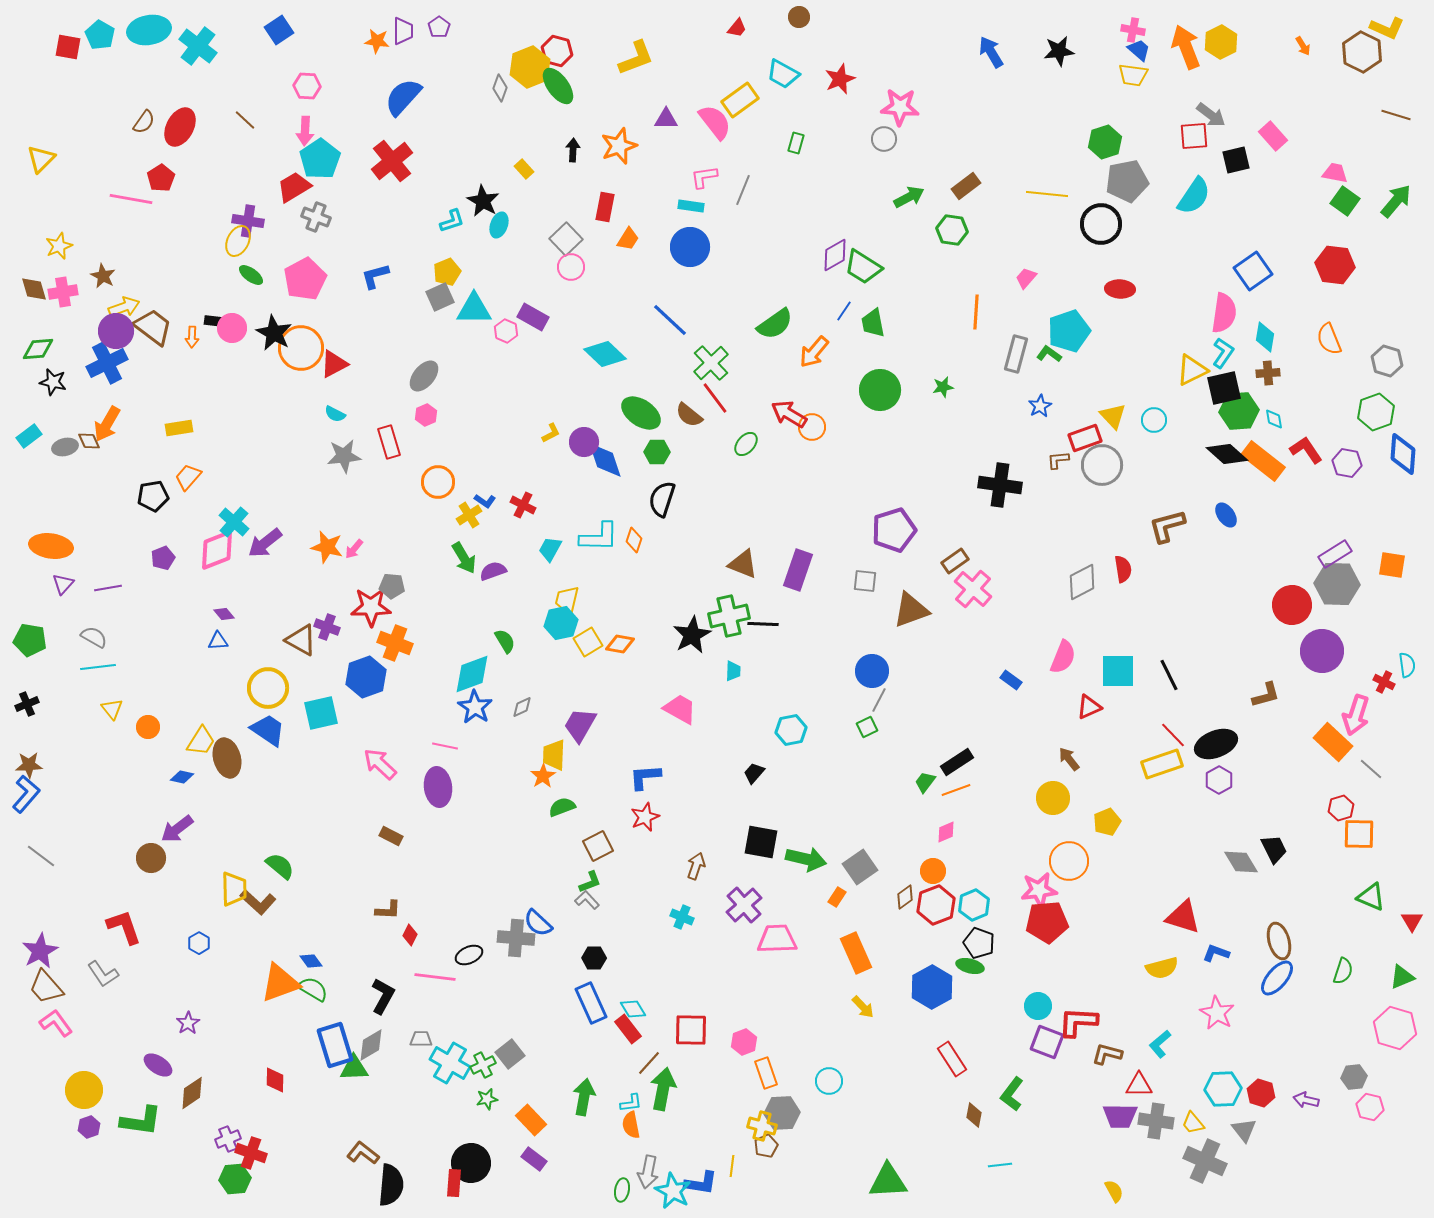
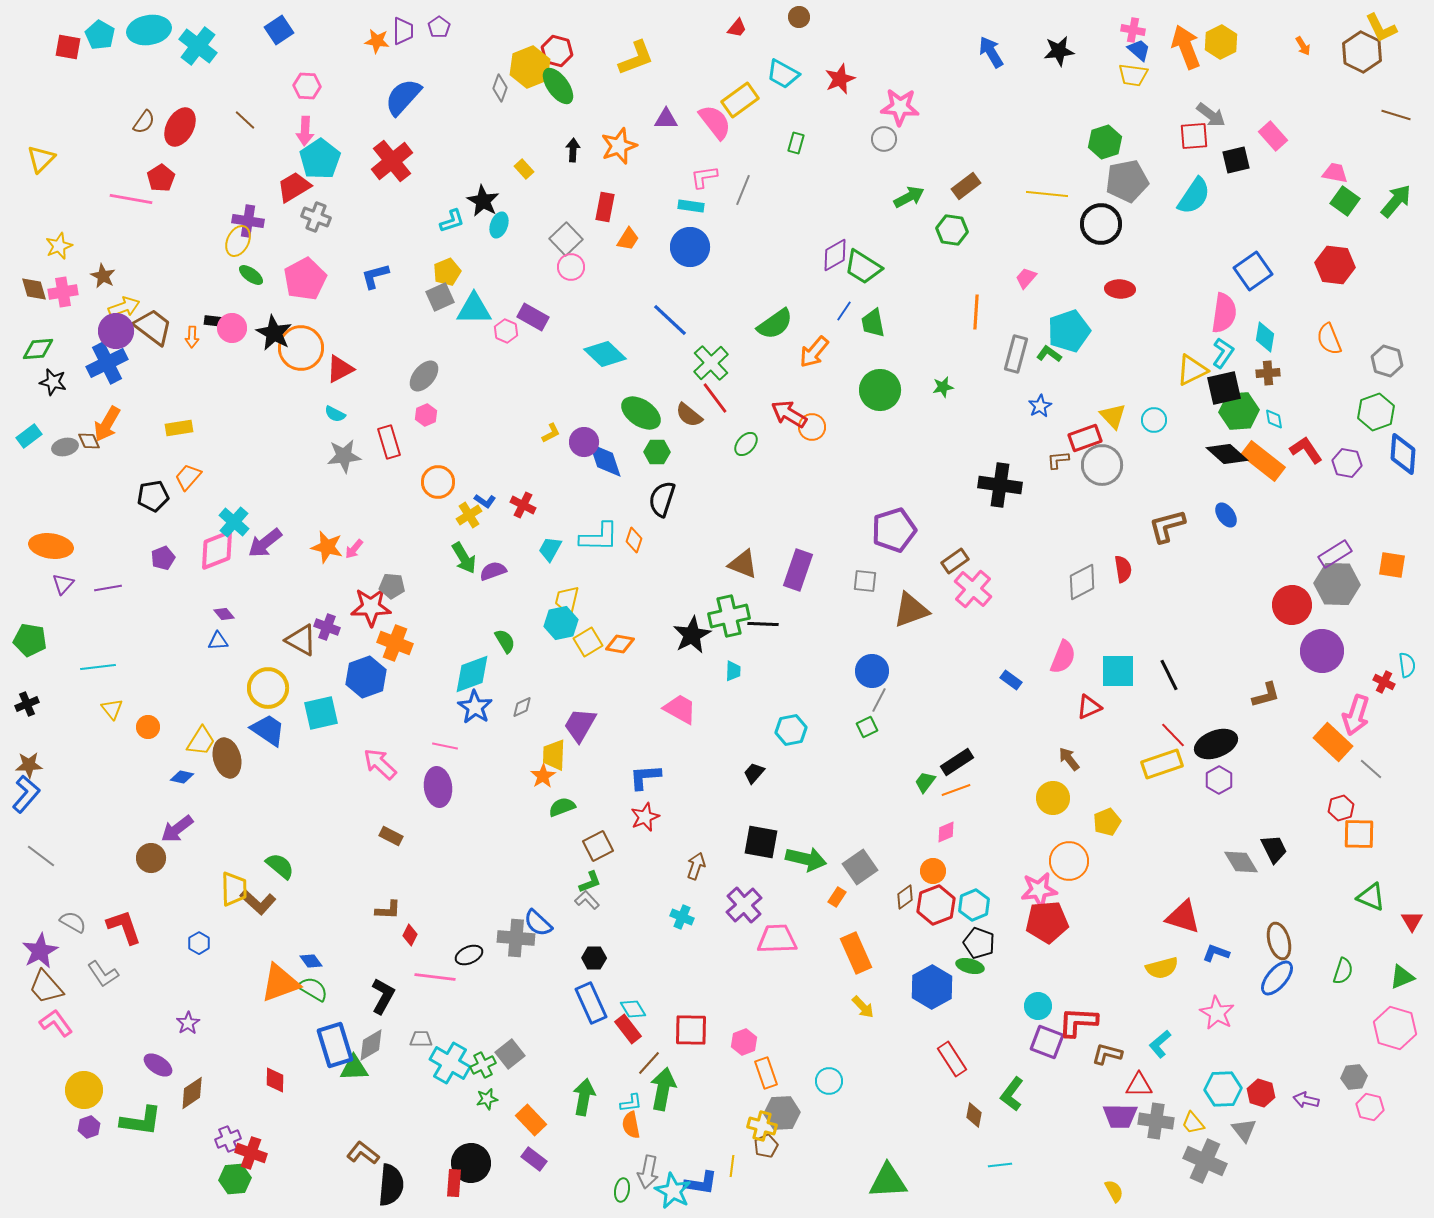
yellow L-shape at (1387, 28): moved 6 px left; rotated 40 degrees clockwise
red triangle at (334, 364): moved 6 px right, 5 px down
gray semicircle at (94, 637): moved 21 px left, 285 px down
